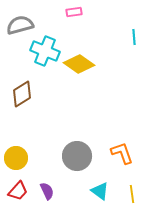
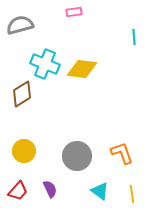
cyan cross: moved 13 px down
yellow diamond: moved 3 px right, 5 px down; rotated 28 degrees counterclockwise
yellow circle: moved 8 px right, 7 px up
purple semicircle: moved 3 px right, 2 px up
